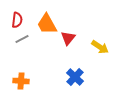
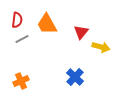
red triangle: moved 13 px right, 6 px up
yellow arrow: moved 1 px right; rotated 18 degrees counterclockwise
orange cross: rotated 28 degrees counterclockwise
